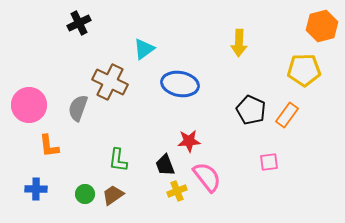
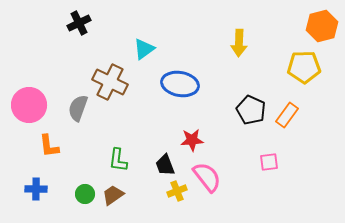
yellow pentagon: moved 3 px up
red star: moved 3 px right, 1 px up
